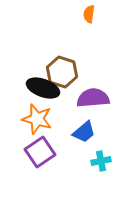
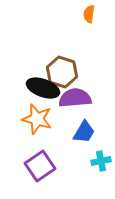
purple semicircle: moved 18 px left
blue trapezoid: rotated 20 degrees counterclockwise
purple square: moved 14 px down
